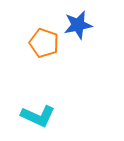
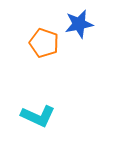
blue star: moved 1 px right, 1 px up
